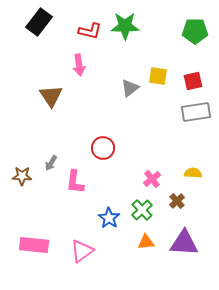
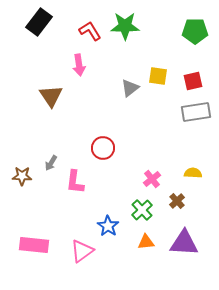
red L-shape: rotated 135 degrees counterclockwise
blue star: moved 1 px left, 8 px down
